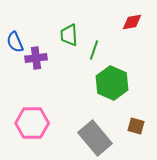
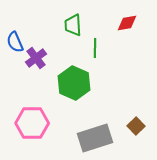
red diamond: moved 5 px left, 1 px down
green trapezoid: moved 4 px right, 10 px up
green line: moved 1 px right, 2 px up; rotated 18 degrees counterclockwise
purple cross: rotated 30 degrees counterclockwise
green hexagon: moved 38 px left
brown square: rotated 30 degrees clockwise
gray rectangle: rotated 68 degrees counterclockwise
